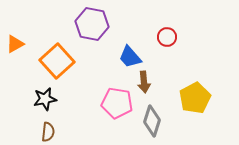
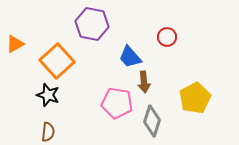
black star: moved 3 px right, 4 px up; rotated 30 degrees clockwise
